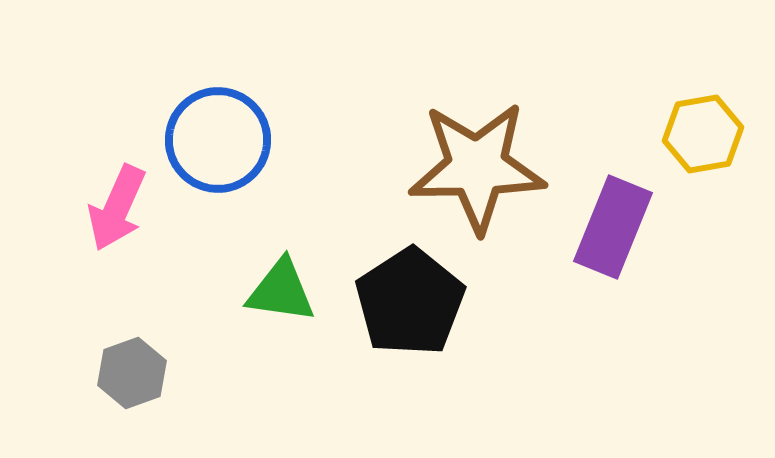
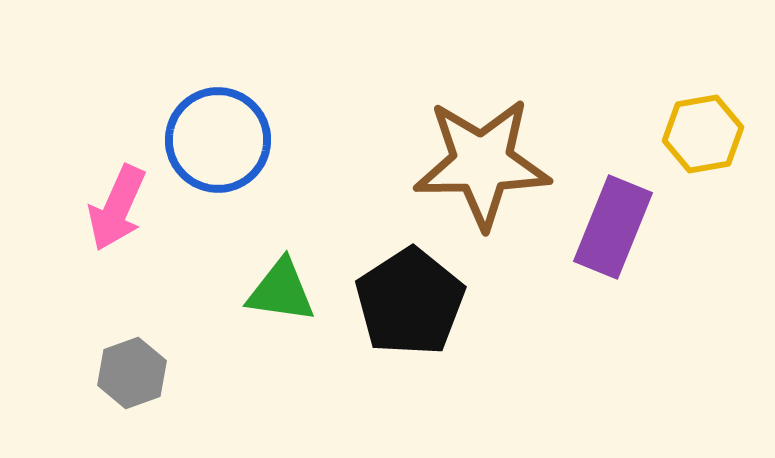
brown star: moved 5 px right, 4 px up
